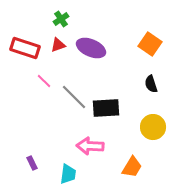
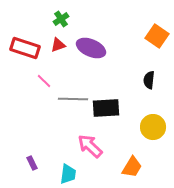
orange square: moved 7 px right, 8 px up
black semicircle: moved 2 px left, 4 px up; rotated 24 degrees clockwise
gray line: moved 1 px left, 2 px down; rotated 44 degrees counterclockwise
pink arrow: rotated 40 degrees clockwise
